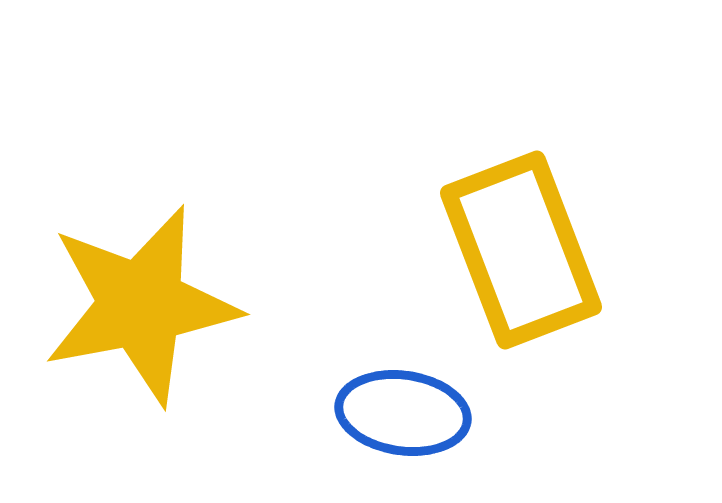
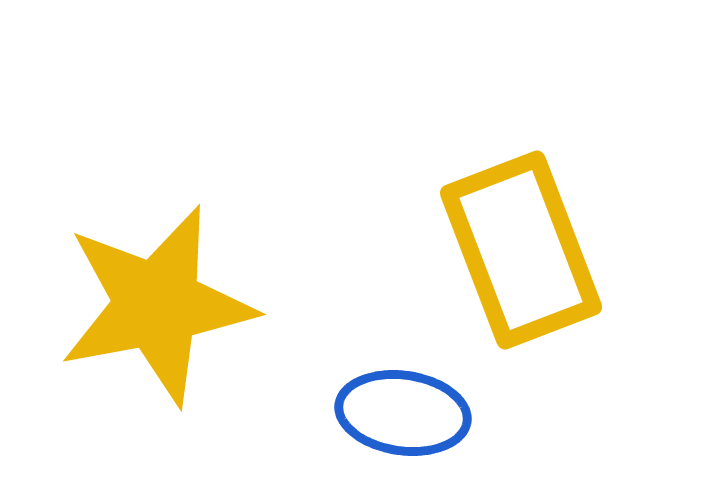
yellow star: moved 16 px right
